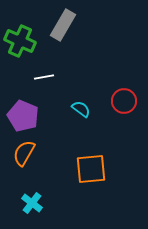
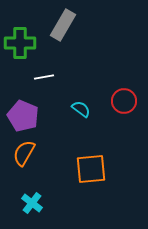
green cross: moved 2 px down; rotated 24 degrees counterclockwise
